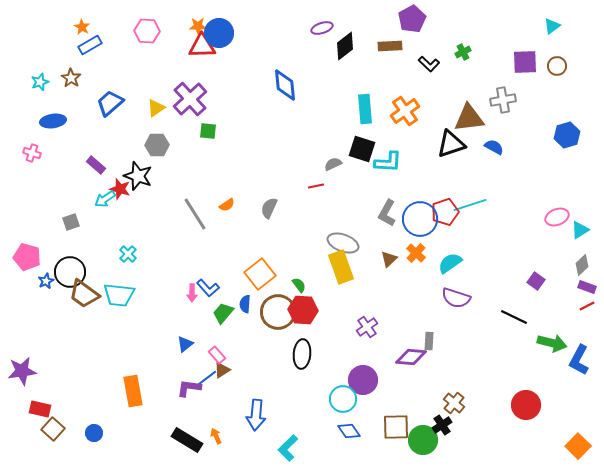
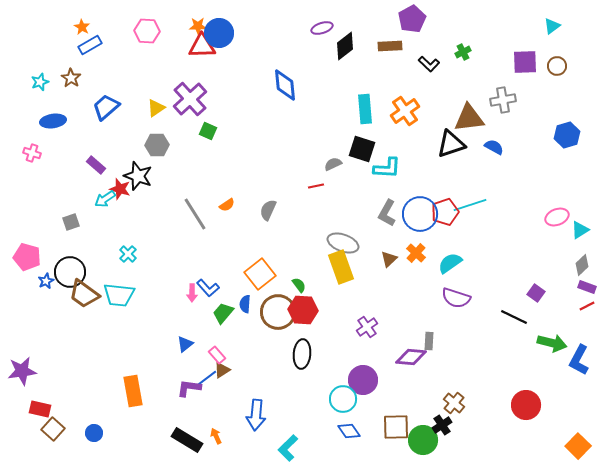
blue trapezoid at (110, 103): moved 4 px left, 4 px down
green square at (208, 131): rotated 18 degrees clockwise
cyan L-shape at (388, 162): moved 1 px left, 6 px down
gray semicircle at (269, 208): moved 1 px left, 2 px down
blue circle at (420, 219): moved 5 px up
purple square at (536, 281): moved 12 px down
